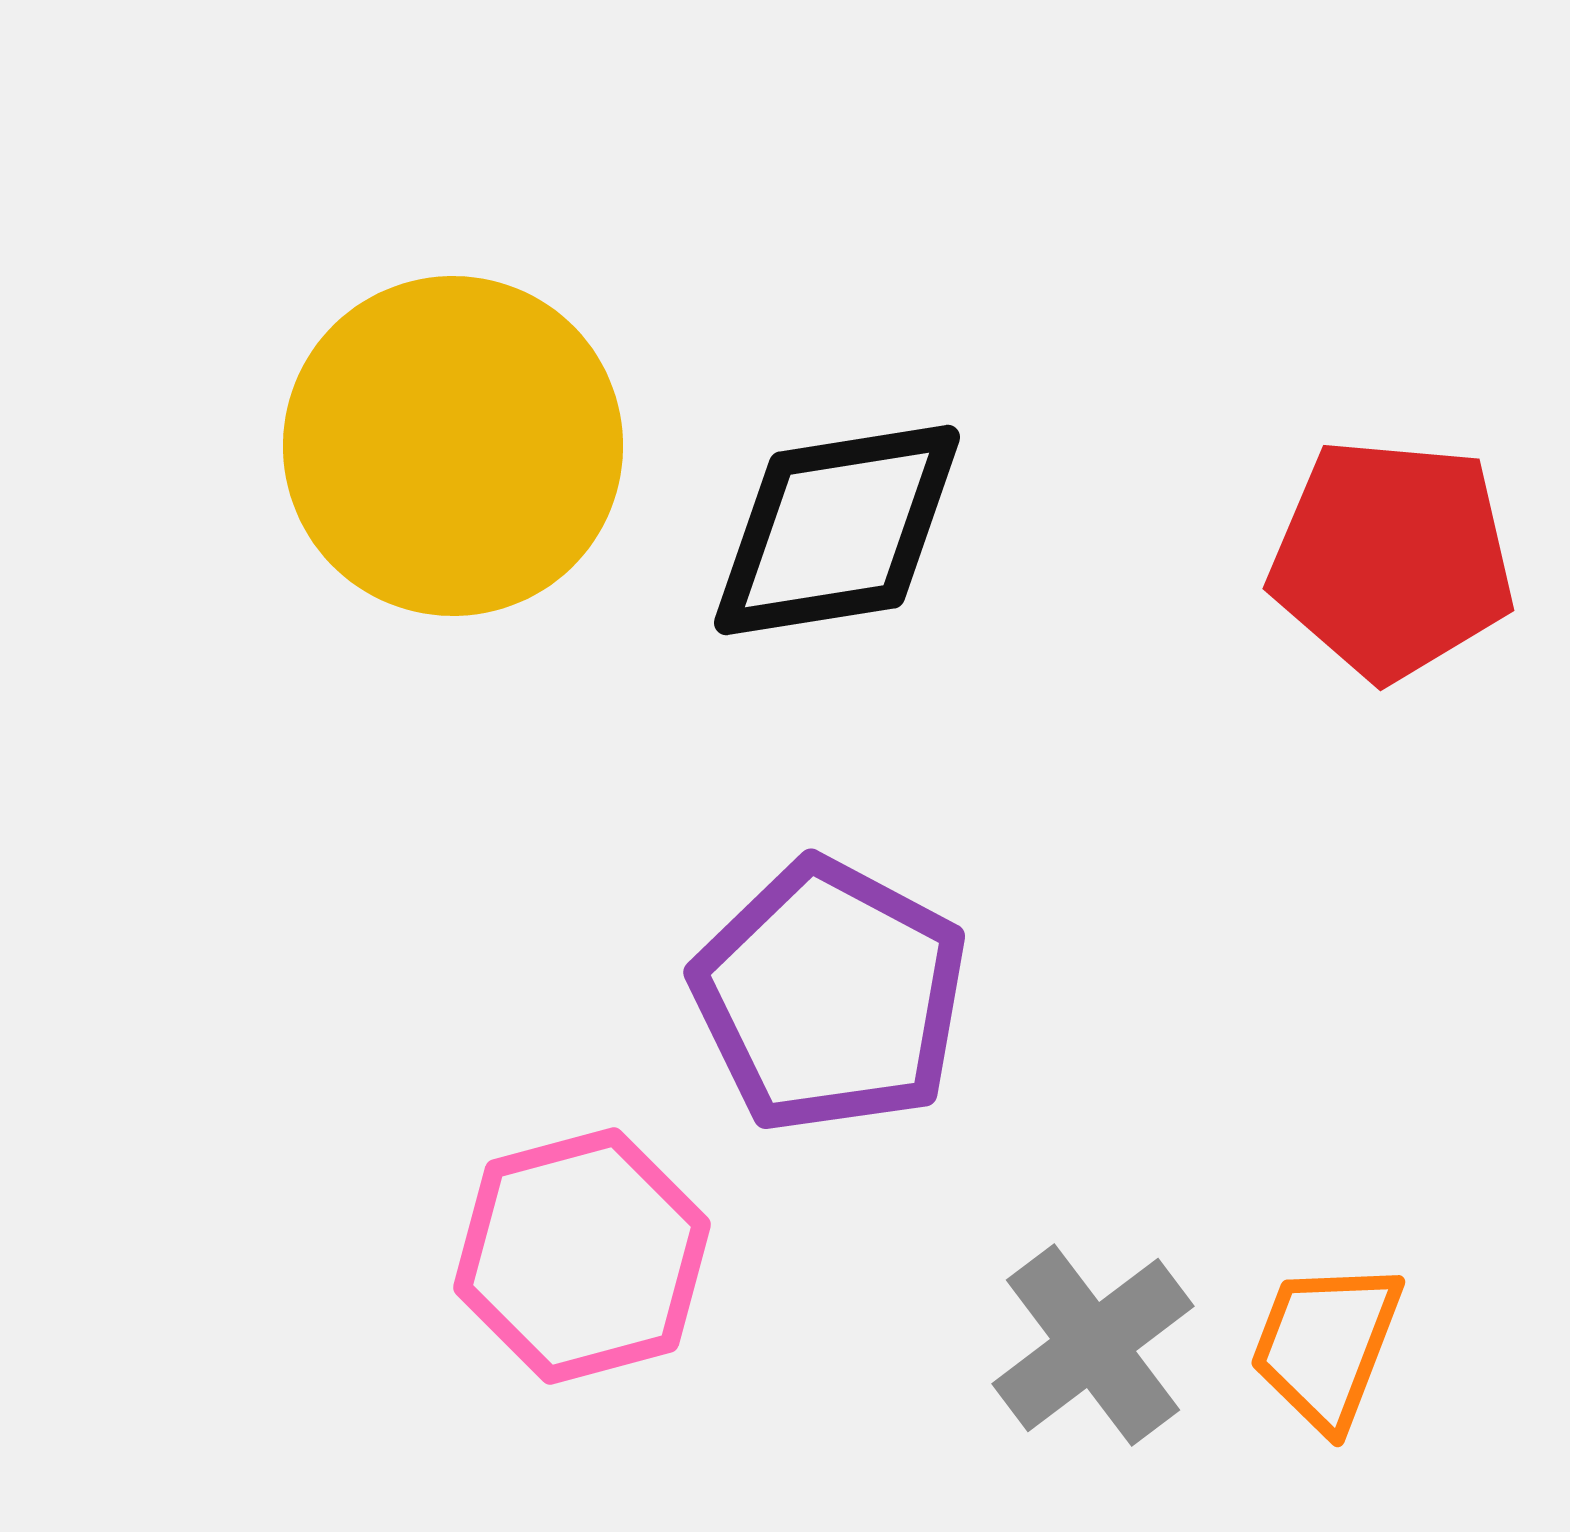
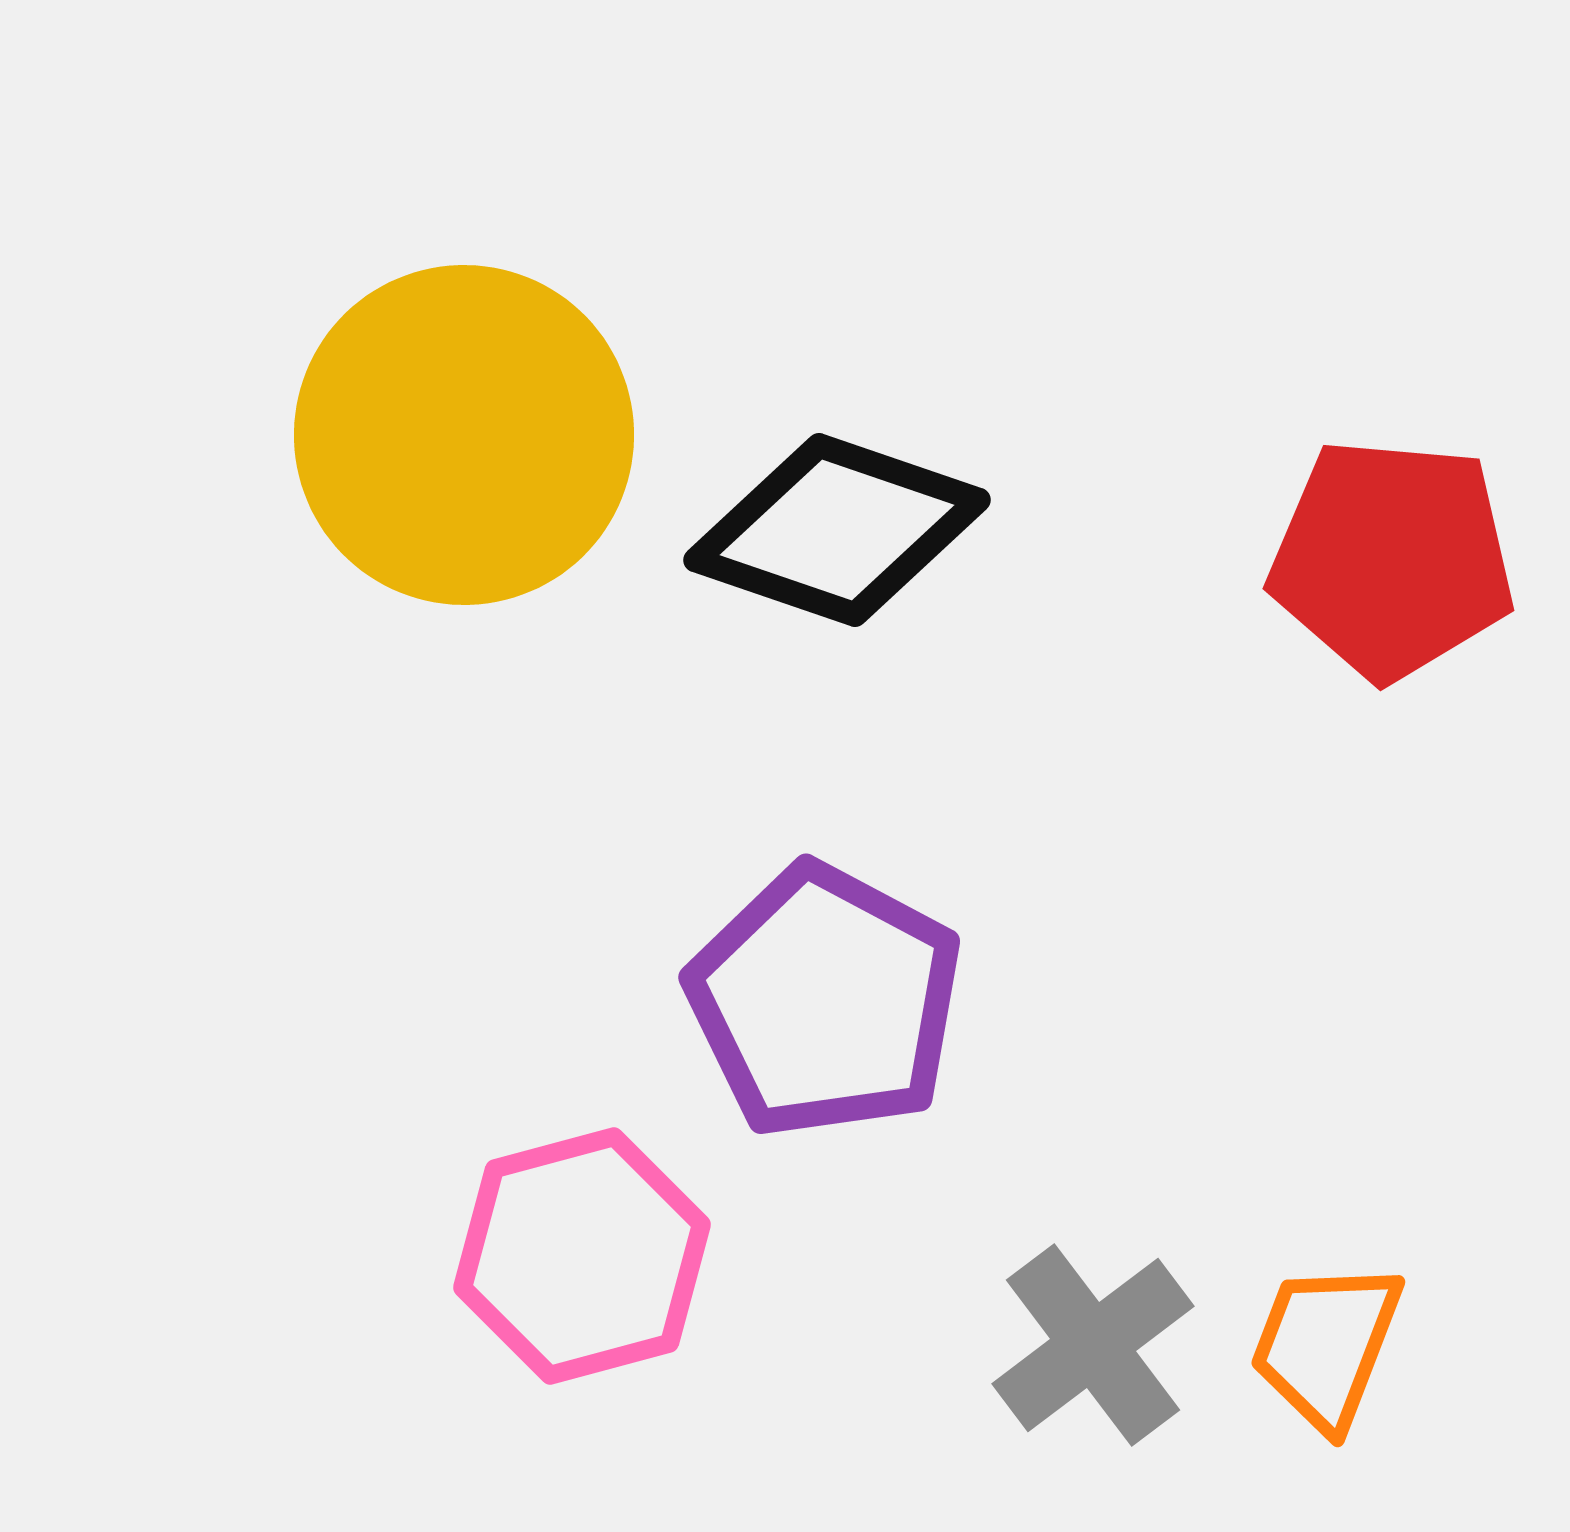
yellow circle: moved 11 px right, 11 px up
black diamond: rotated 28 degrees clockwise
purple pentagon: moved 5 px left, 5 px down
